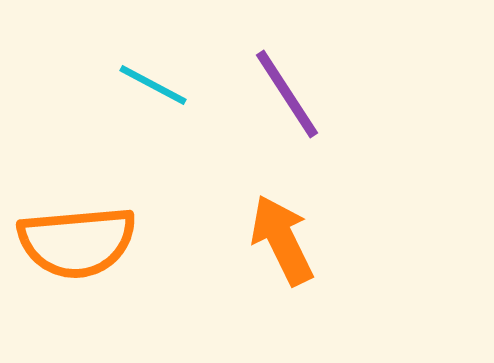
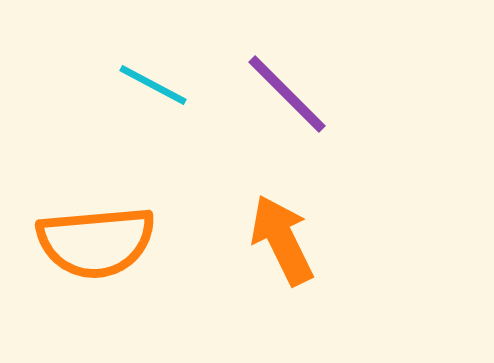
purple line: rotated 12 degrees counterclockwise
orange semicircle: moved 19 px right
